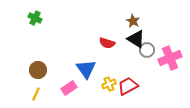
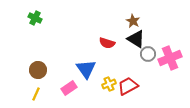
gray circle: moved 1 px right, 4 px down
